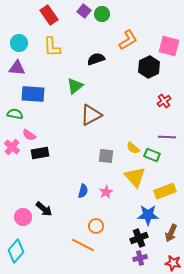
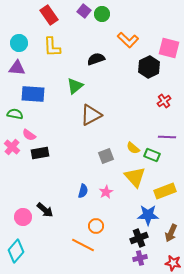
orange L-shape: rotated 75 degrees clockwise
pink square: moved 2 px down
gray square: rotated 28 degrees counterclockwise
black arrow: moved 1 px right, 1 px down
